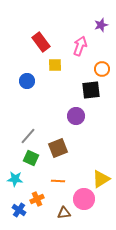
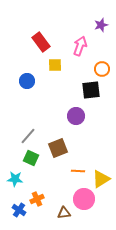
orange line: moved 20 px right, 10 px up
